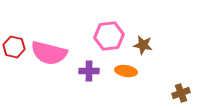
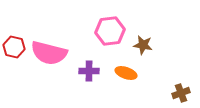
pink hexagon: moved 1 px right, 5 px up
orange ellipse: moved 2 px down; rotated 10 degrees clockwise
